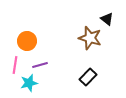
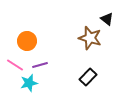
pink line: rotated 66 degrees counterclockwise
